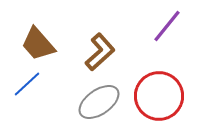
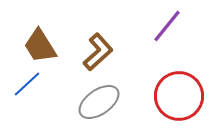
brown trapezoid: moved 2 px right, 2 px down; rotated 9 degrees clockwise
brown L-shape: moved 2 px left
red circle: moved 20 px right
